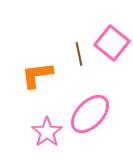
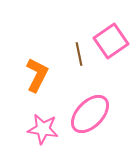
pink square: moved 1 px left, 2 px up; rotated 16 degrees clockwise
orange L-shape: rotated 124 degrees clockwise
pink star: moved 4 px left, 3 px up; rotated 28 degrees counterclockwise
